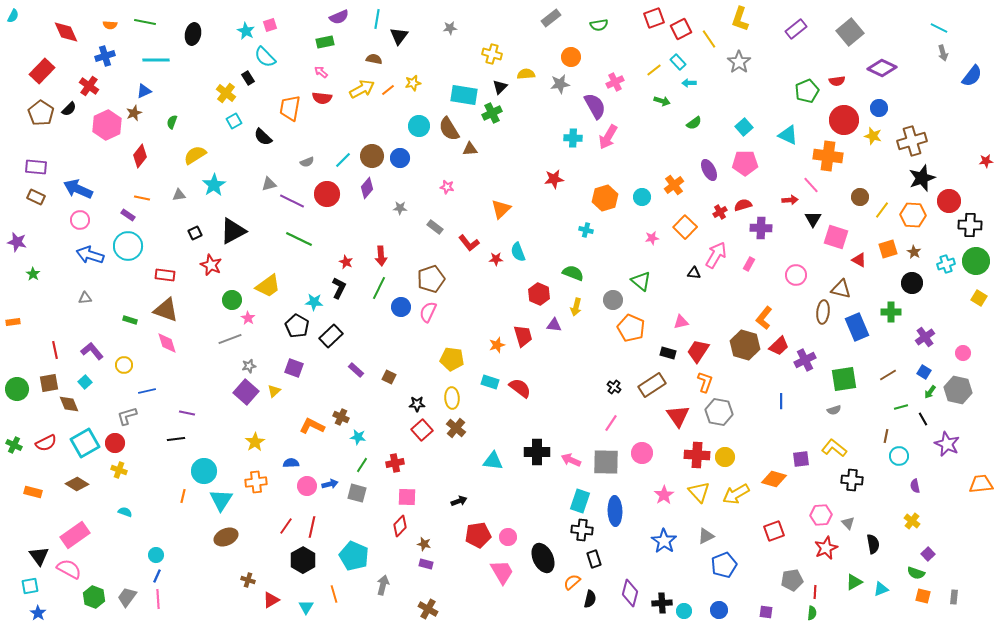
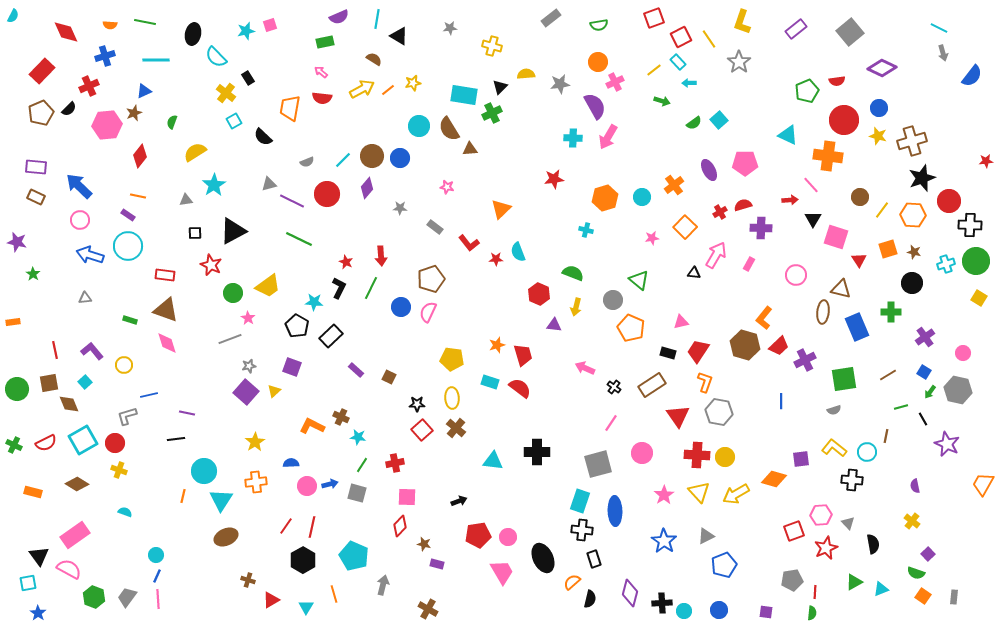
yellow L-shape at (740, 19): moved 2 px right, 3 px down
red square at (681, 29): moved 8 px down
cyan star at (246, 31): rotated 30 degrees clockwise
black triangle at (399, 36): rotated 36 degrees counterclockwise
yellow cross at (492, 54): moved 8 px up
cyan semicircle at (265, 57): moved 49 px left
orange circle at (571, 57): moved 27 px right, 5 px down
brown semicircle at (374, 59): rotated 21 degrees clockwise
red cross at (89, 86): rotated 30 degrees clockwise
brown pentagon at (41, 113): rotated 15 degrees clockwise
pink hexagon at (107, 125): rotated 20 degrees clockwise
cyan square at (744, 127): moved 25 px left, 7 px up
yellow star at (873, 136): moved 5 px right
yellow semicircle at (195, 155): moved 3 px up
blue arrow at (78, 189): moved 1 px right, 3 px up; rotated 20 degrees clockwise
gray triangle at (179, 195): moved 7 px right, 5 px down
orange line at (142, 198): moved 4 px left, 2 px up
black square at (195, 233): rotated 24 degrees clockwise
brown star at (914, 252): rotated 16 degrees counterclockwise
red triangle at (859, 260): rotated 28 degrees clockwise
green triangle at (641, 281): moved 2 px left, 1 px up
green line at (379, 288): moved 8 px left
green circle at (232, 300): moved 1 px right, 7 px up
red trapezoid at (523, 336): moved 19 px down
purple square at (294, 368): moved 2 px left, 1 px up
blue line at (147, 391): moved 2 px right, 4 px down
cyan square at (85, 443): moved 2 px left, 3 px up
cyan circle at (899, 456): moved 32 px left, 4 px up
pink arrow at (571, 460): moved 14 px right, 92 px up
gray square at (606, 462): moved 8 px left, 2 px down; rotated 16 degrees counterclockwise
orange trapezoid at (981, 484): moved 2 px right; rotated 55 degrees counterclockwise
red square at (774, 531): moved 20 px right
purple rectangle at (426, 564): moved 11 px right
cyan square at (30, 586): moved 2 px left, 3 px up
orange square at (923, 596): rotated 21 degrees clockwise
